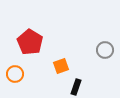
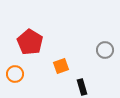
black rectangle: moved 6 px right; rotated 35 degrees counterclockwise
